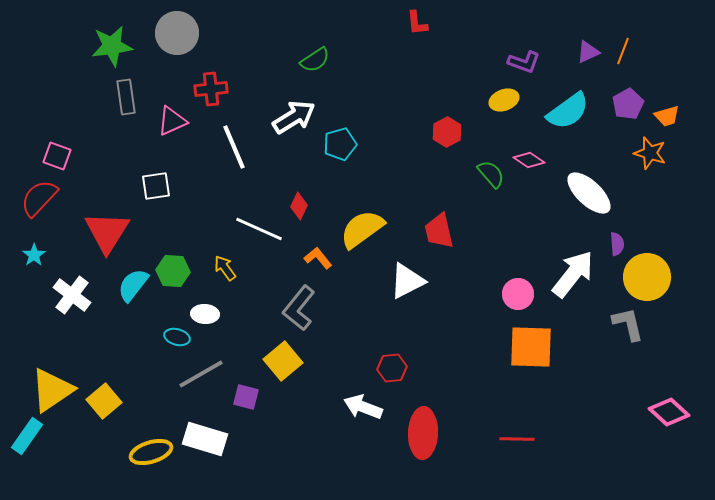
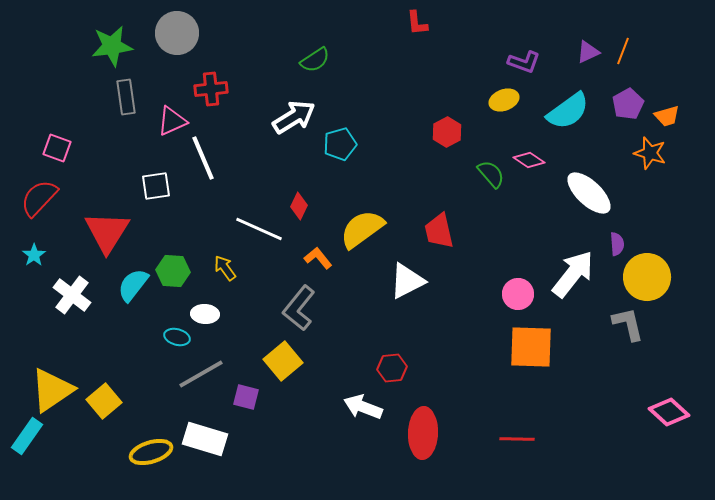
white line at (234, 147): moved 31 px left, 11 px down
pink square at (57, 156): moved 8 px up
